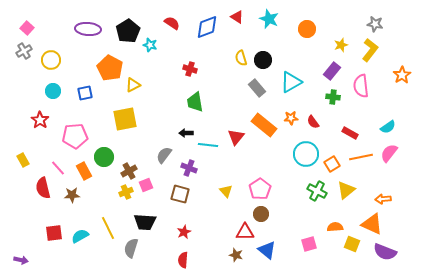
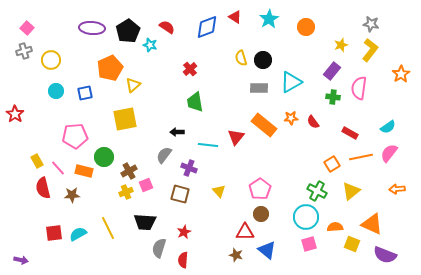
red triangle at (237, 17): moved 2 px left
cyan star at (269, 19): rotated 18 degrees clockwise
red semicircle at (172, 23): moved 5 px left, 4 px down
gray star at (375, 24): moved 4 px left
purple ellipse at (88, 29): moved 4 px right, 1 px up
orange circle at (307, 29): moved 1 px left, 2 px up
gray cross at (24, 51): rotated 14 degrees clockwise
orange pentagon at (110, 68): rotated 20 degrees clockwise
red cross at (190, 69): rotated 32 degrees clockwise
orange star at (402, 75): moved 1 px left, 1 px up
yellow triangle at (133, 85): rotated 14 degrees counterclockwise
pink semicircle at (361, 86): moved 2 px left, 2 px down; rotated 15 degrees clockwise
gray rectangle at (257, 88): moved 2 px right; rotated 48 degrees counterclockwise
cyan circle at (53, 91): moved 3 px right
red star at (40, 120): moved 25 px left, 6 px up
black arrow at (186, 133): moved 9 px left, 1 px up
cyan circle at (306, 154): moved 63 px down
yellow rectangle at (23, 160): moved 14 px right, 1 px down
orange rectangle at (84, 171): rotated 48 degrees counterclockwise
yellow triangle at (346, 190): moved 5 px right, 1 px down
yellow triangle at (226, 191): moved 7 px left
orange arrow at (383, 199): moved 14 px right, 10 px up
cyan semicircle at (80, 236): moved 2 px left, 2 px up
gray semicircle at (131, 248): moved 28 px right
purple semicircle at (385, 252): moved 3 px down
